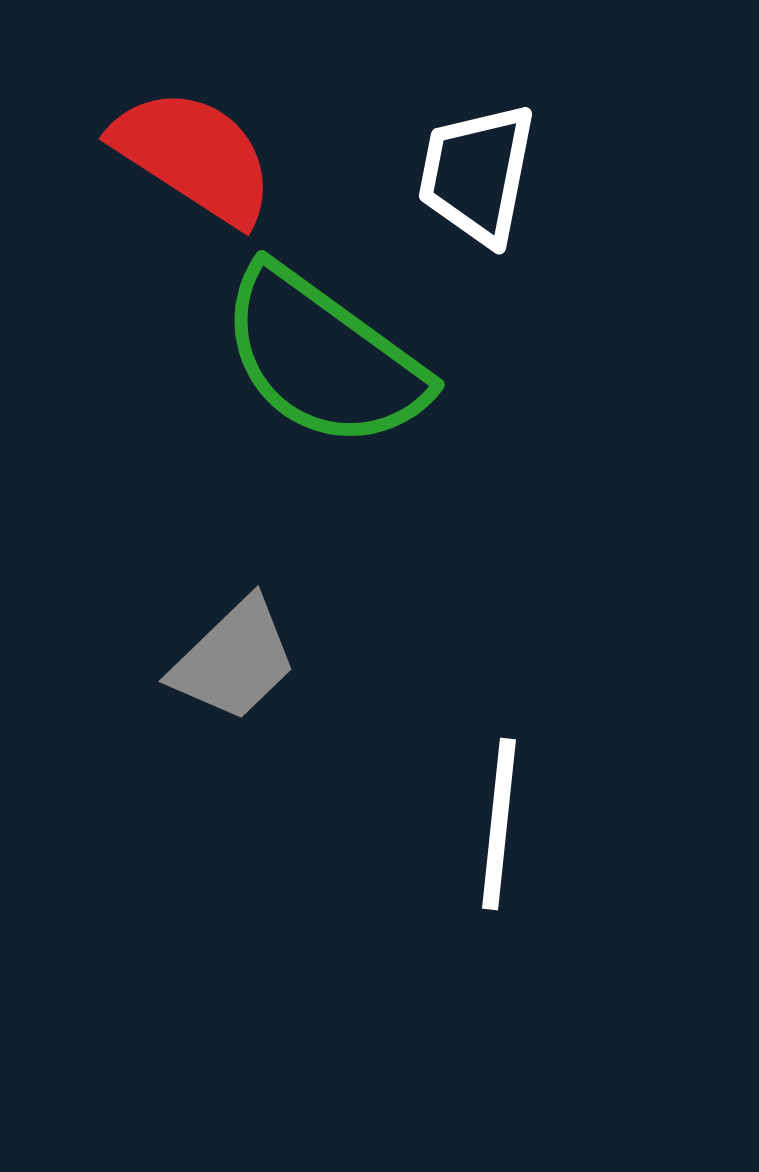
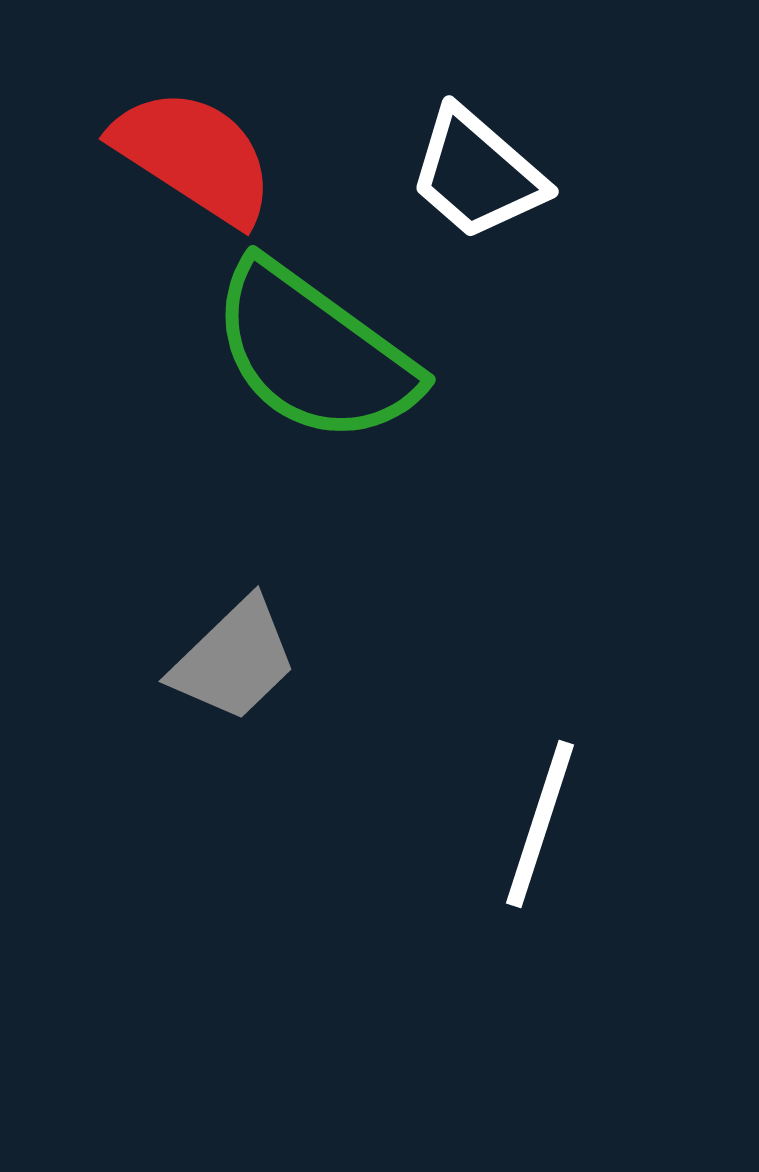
white trapezoid: rotated 60 degrees counterclockwise
green semicircle: moved 9 px left, 5 px up
white line: moved 41 px right; rotated 12 degrees clockwise
